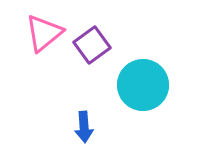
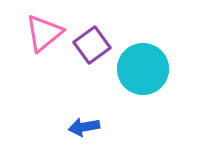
cyan circle: moved 16 px up
blue arrow: rotated 84 degrees clockwise
